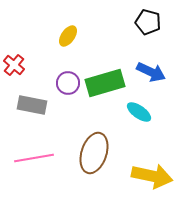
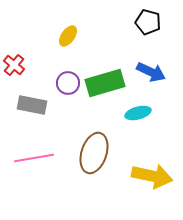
cyan ellipse: moved 1 px left, 1 px down; rotated 50 degrees counterclockwise
